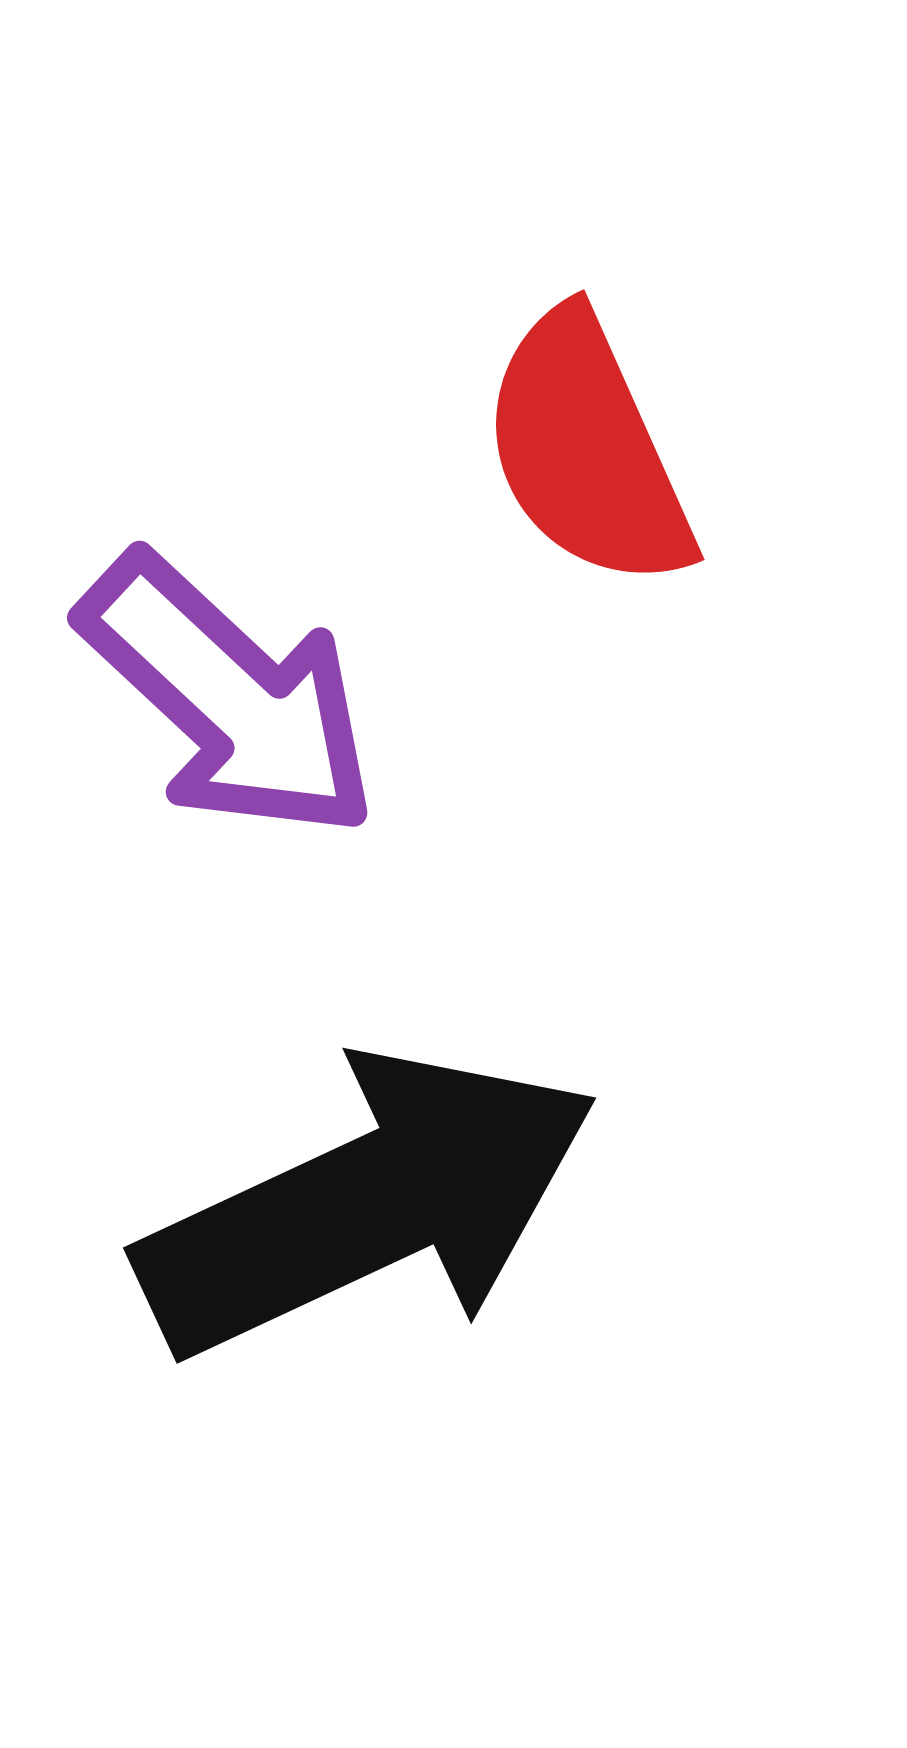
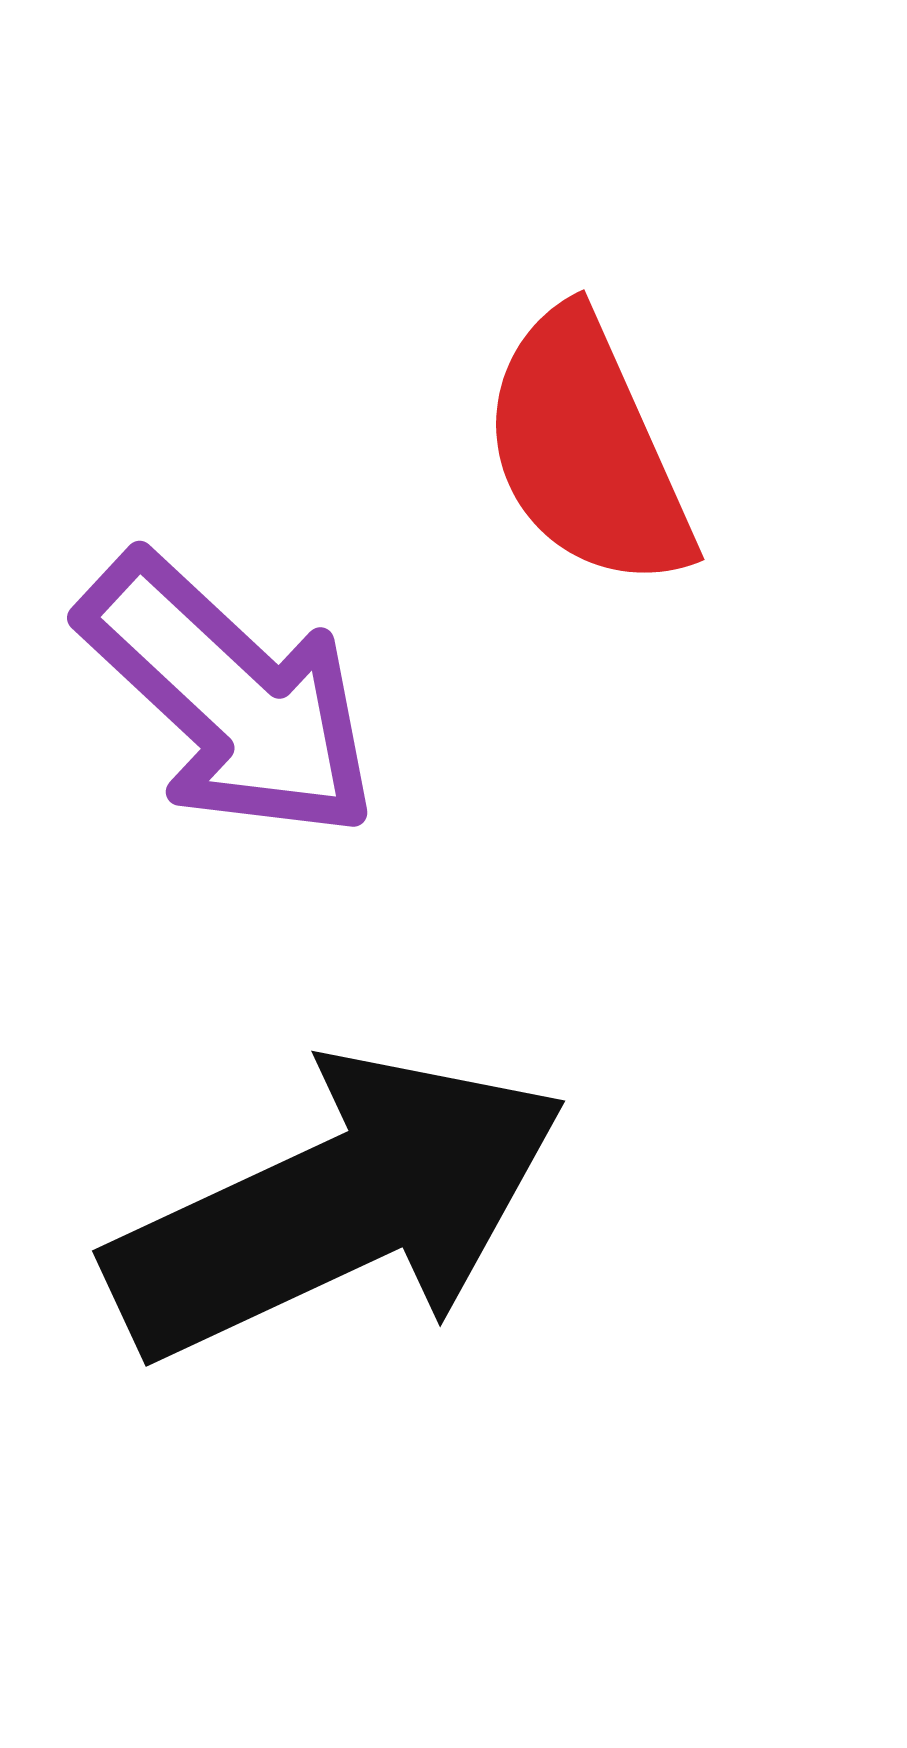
black arrow: moved 31 px left, 3 px down
